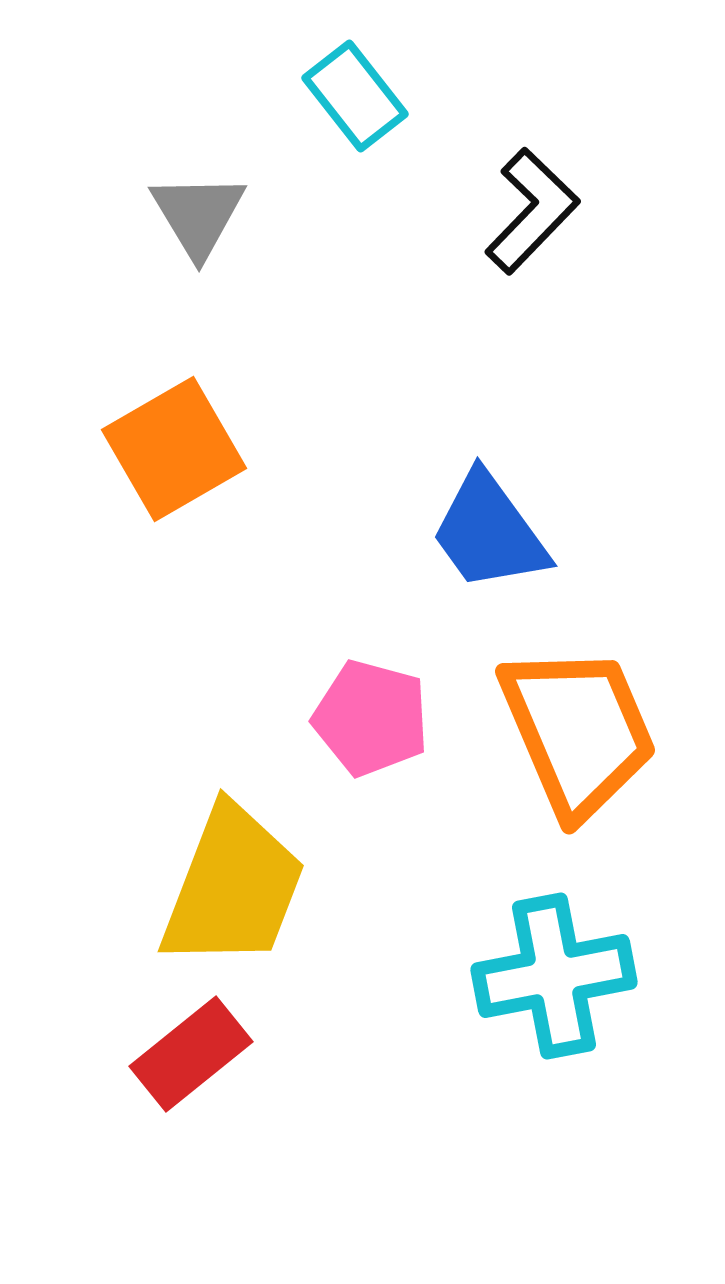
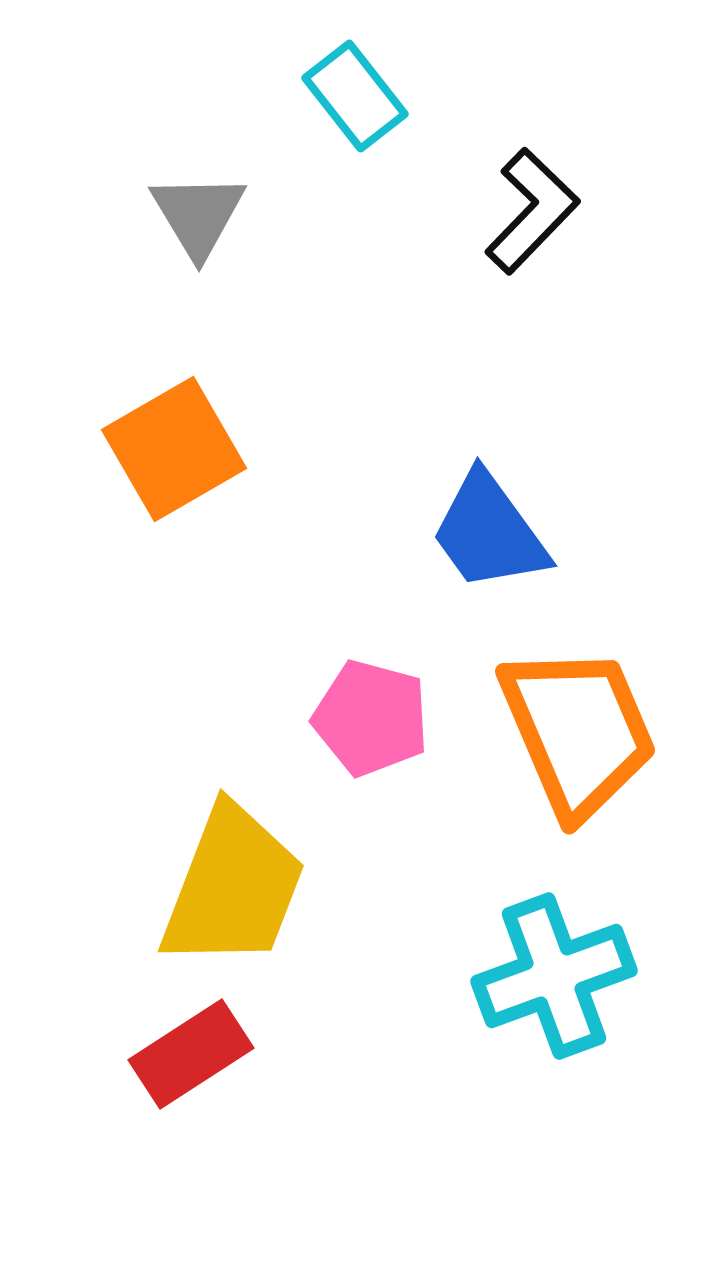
cyan cross: rotated 9 degrees counterclockwise
red rectangle: rotated 6 degrees clockwise
